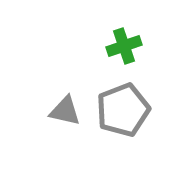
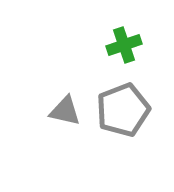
green cross: moved 1 px up
